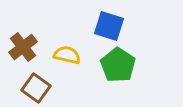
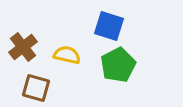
green pentagon: rotated 12 degrees clockwise
brown square: rotated 20 degrees counterclockwise
